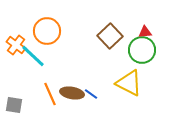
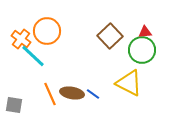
orange cross: moved 5 px right, 6 px up
blue line: moved 2 px right
